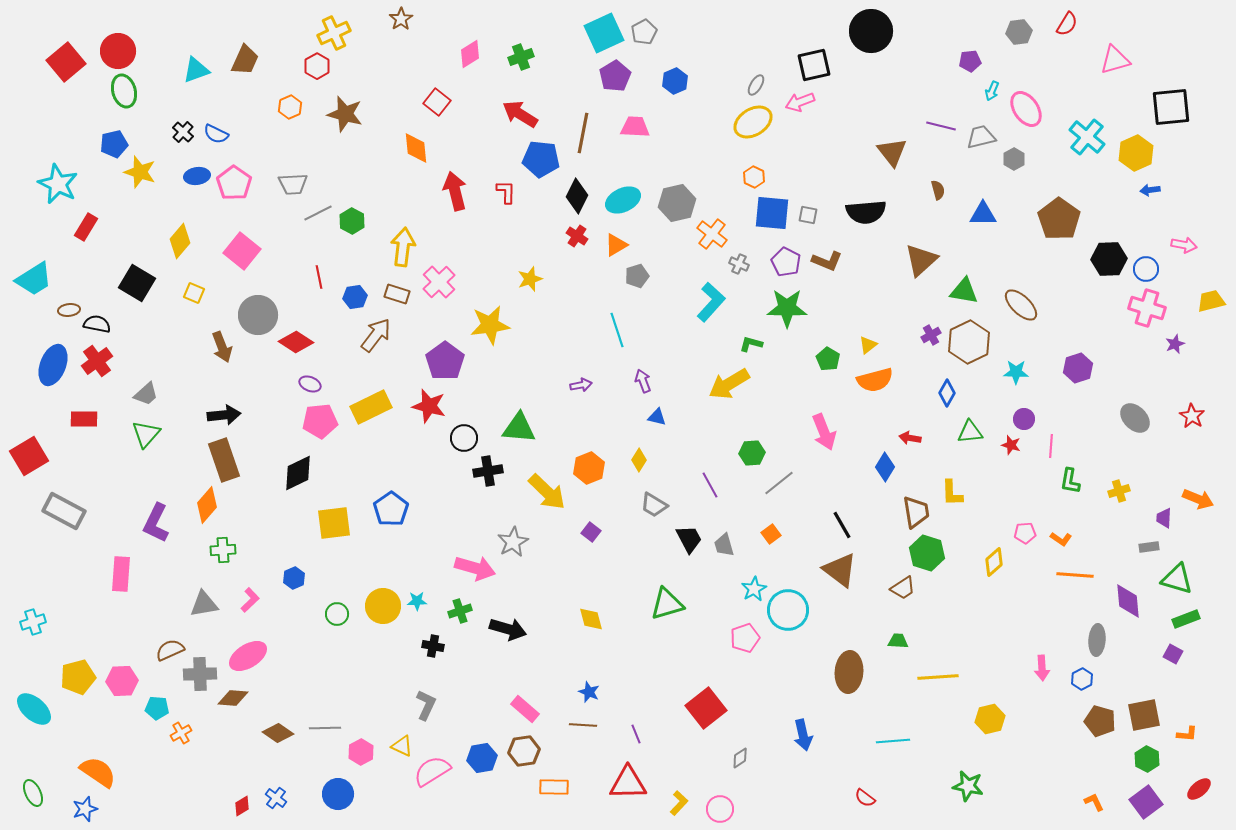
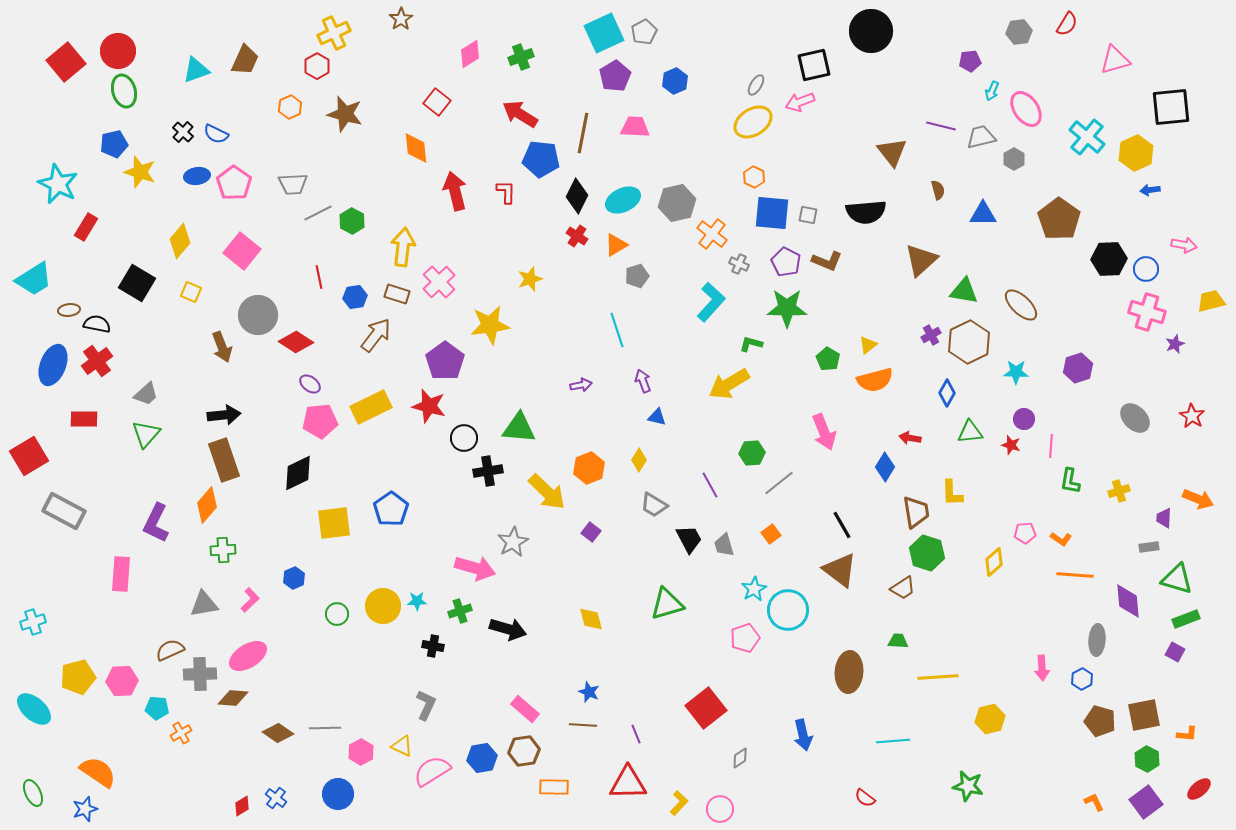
yellow square at (194, 293): moved 3 px left, 1 px up
pink cross at (1147, 308): moved 4 px down
purple ellipse at (310, 384): rotated 15 degrees clockwise
purple square at (1173, 654): moved 2 px right, 2 px up
